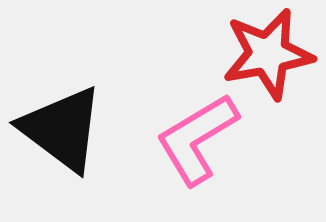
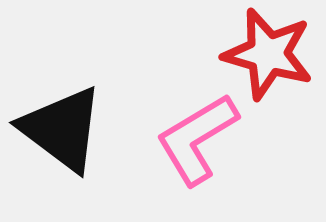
red star: rotated 26 degrees clockwise
